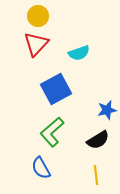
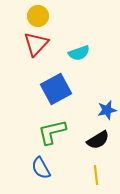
green L-shape: rotated 28 degrees clockwise
